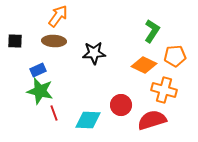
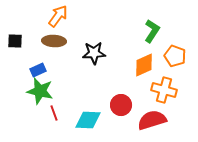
orange pentagon: rotated 25 degrees clockwise
orange diamond: rotated 50 degrees counterclockwise
